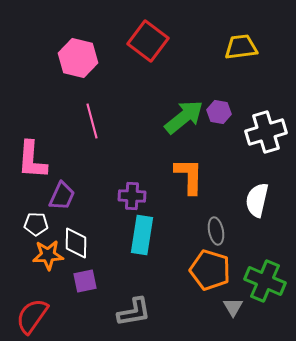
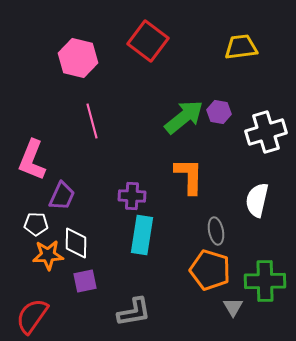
pink L-shape: rotated 18 degrees clockwise
green cross: rotated 24 degrees counterclockwise
